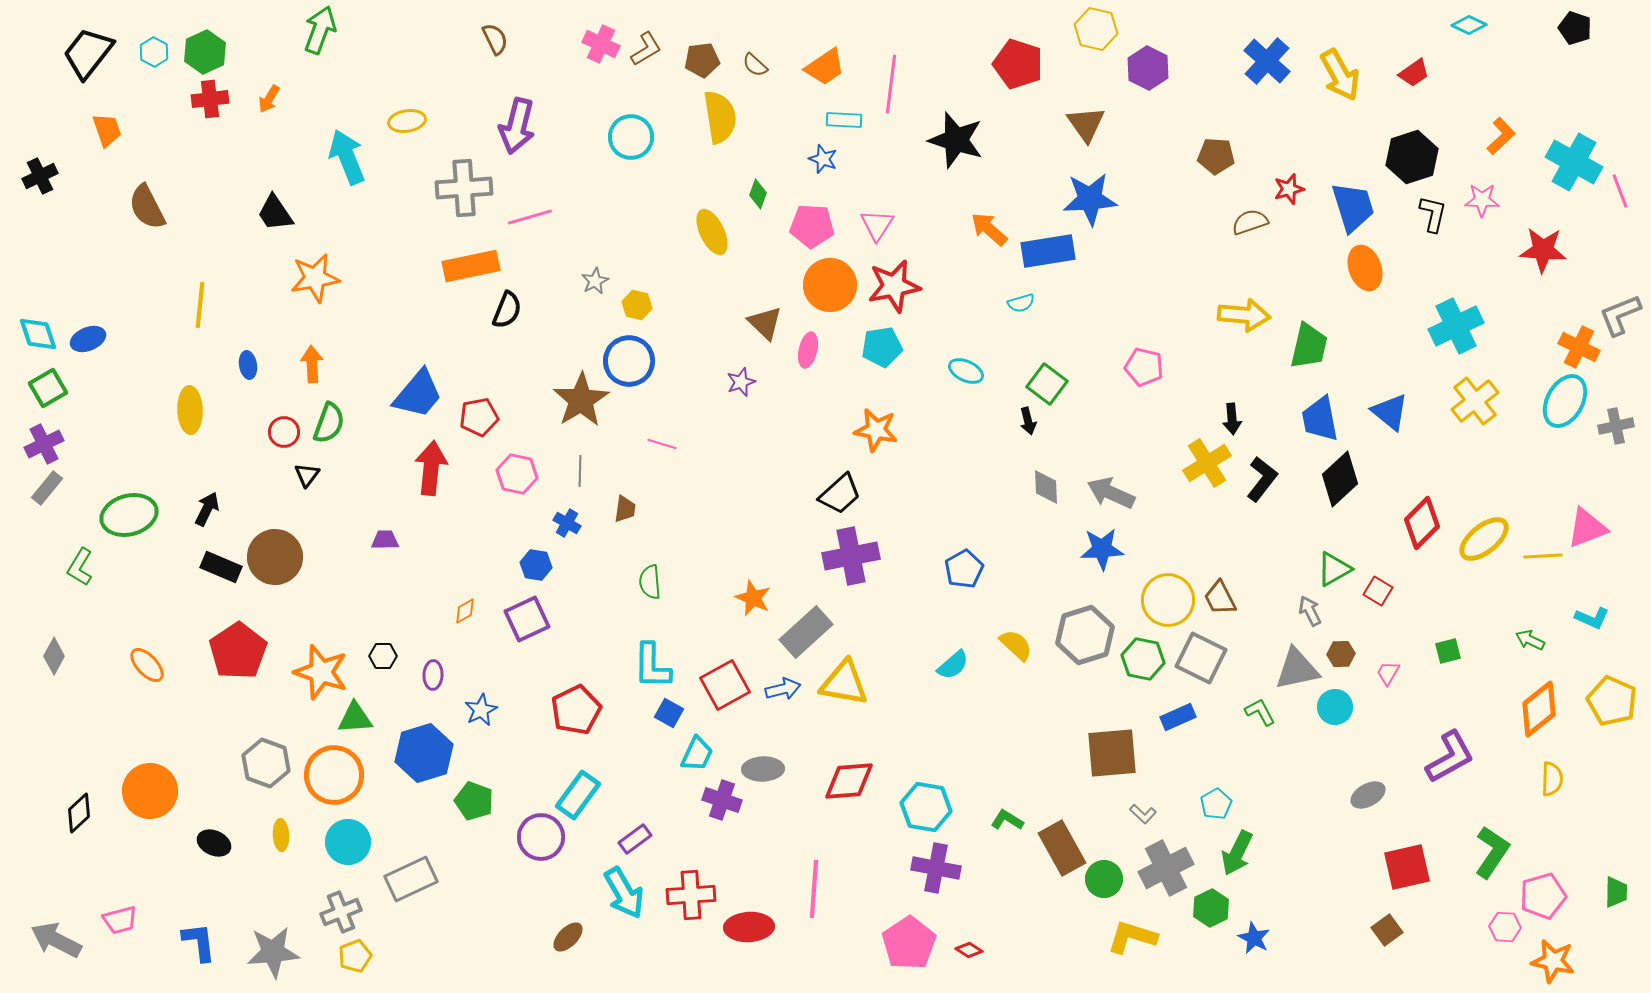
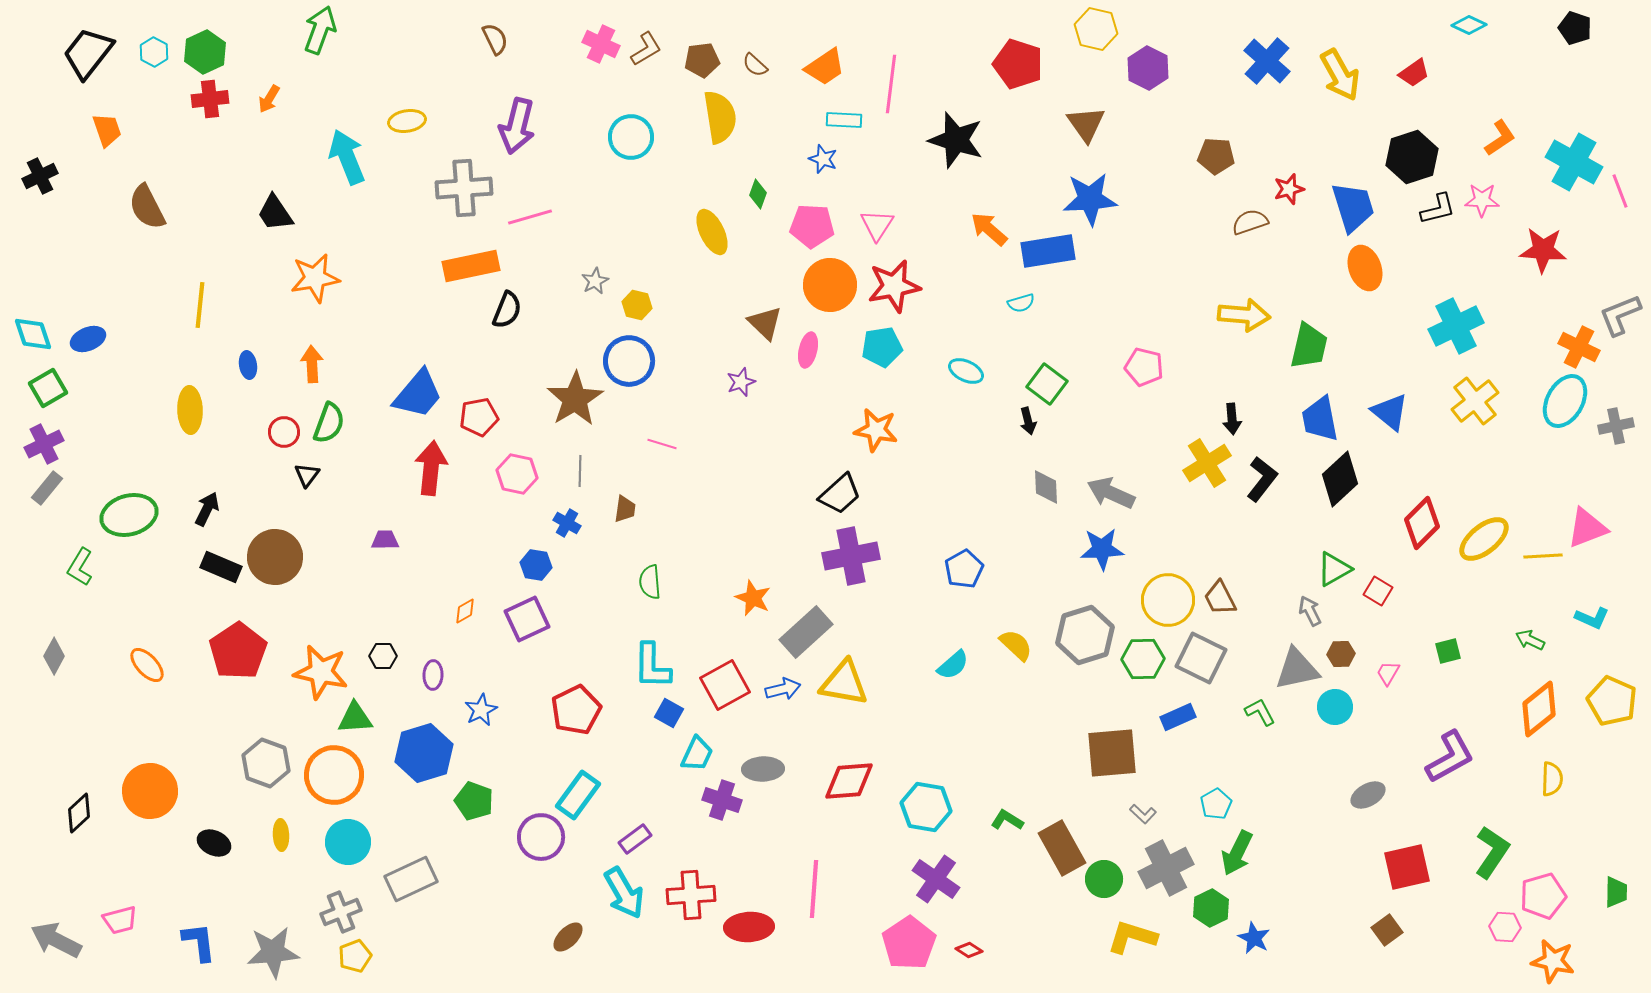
orange L-shape at (1501, 136): moved 1 px left, 2 px down; rotated 9 degrees clockwise
black L-shape at (1433, 214): moved 5 px right, 5 px up; rotated 63 degrees clockwise
cyan diamond at (38, 334): moved 5 px left
brown star at (581, 400): moved 6 px left, 1 px up
green hexagon at (1143, 659): rotated 12 degrees counterclockwise
orange star at (321, 672): rotated 6 degrees counterclockwise
purple cross at (936, 868): moved 11 px down; rotated 24 degrees clockwise
